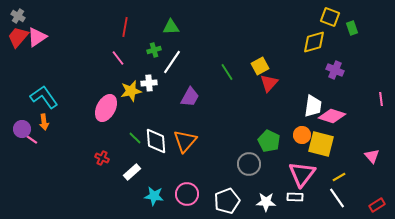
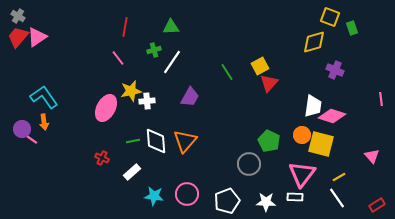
white cross at (149, 83): moved 2 px left, 18 px down
green line at (135, 138): moved 2 px left, 3 px down; rotated 56 degrees counterclockwise
